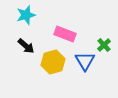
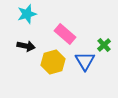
cyan star: moved 1 px right, 1 px up
pink rectangle: rotated 20 degrees clockwise
black arrow: rotated 30 degrees counterclockwise
